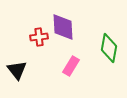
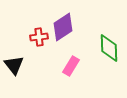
purple diamond: rotated 60 degrees clockwise
green diamond: rotated 12 degrees counterclockwise
black triangle: moved 3 px left, 5 px up
